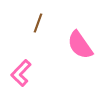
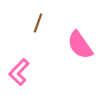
pink L-shape: moved 2 px left, 1 px up
